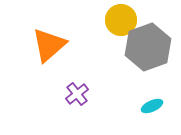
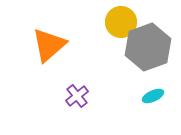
yellow circle: moved 2 px down
purple cross: moved 2 px down
cyan ellipse: moved 1 px right, 10 px up
